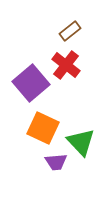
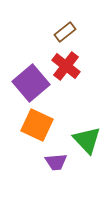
brown rectangle: moved 5 px left, 1 px down
red cross: moved 1 px down
orange square: moved 6 px left, 3 px up
green triangle: moved 6 px right, 2 px up
